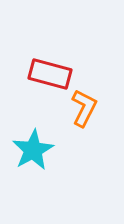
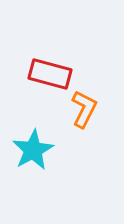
orange L-shape: moved 1 px down
